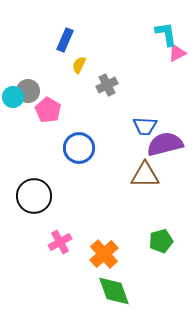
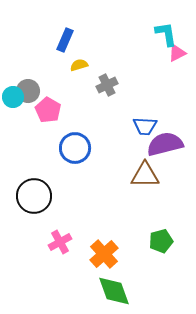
yellow semicircle: rotated 48 degrees clockwise
blue circle: moved 4 px left
